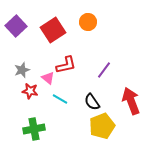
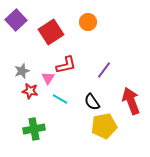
purple square: moved 6 px up
red square: moved 2 px left, 2 px down
gray star: moved 1 px down
pink triangle: rotated 24 degrees clockwise
yellow pentagon: moved 2 px right; rotated 10 degrees clockwise
